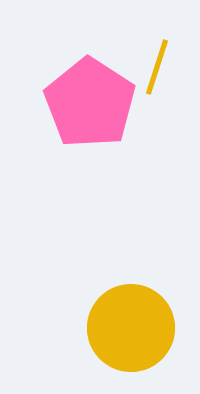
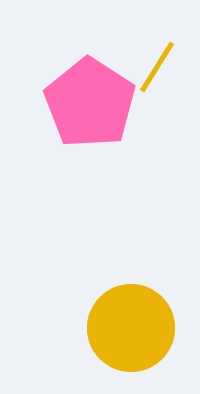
yellow line: rotated 14 degrees clockwise
